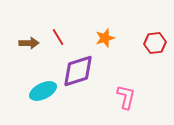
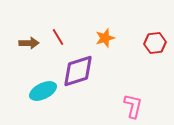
pink L-shape: moved 7 px right, 9 px down
